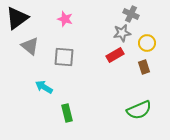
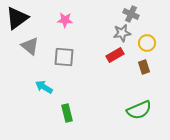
pink star: moved 1 px down; rotated 14 degrees counterclockwise
